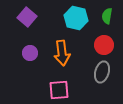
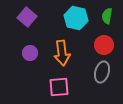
pink square: moved 3 px up
